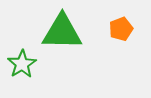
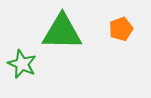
green star: rotated 16 degrees counterclockwise
